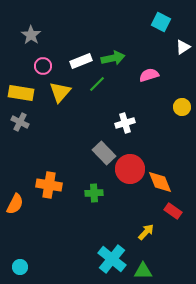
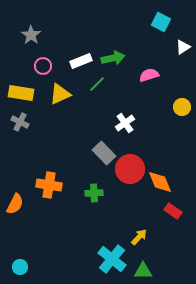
yellow triangle: moved 2 px down; rotated 25 degrees clockwise
white cross: rotated 18 degrees counterclockwise
yellow arrow: moved 7 px left, 5 px down
